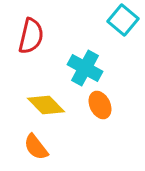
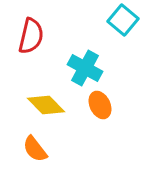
orange semicircle: moved 1 px left, 2 px down
